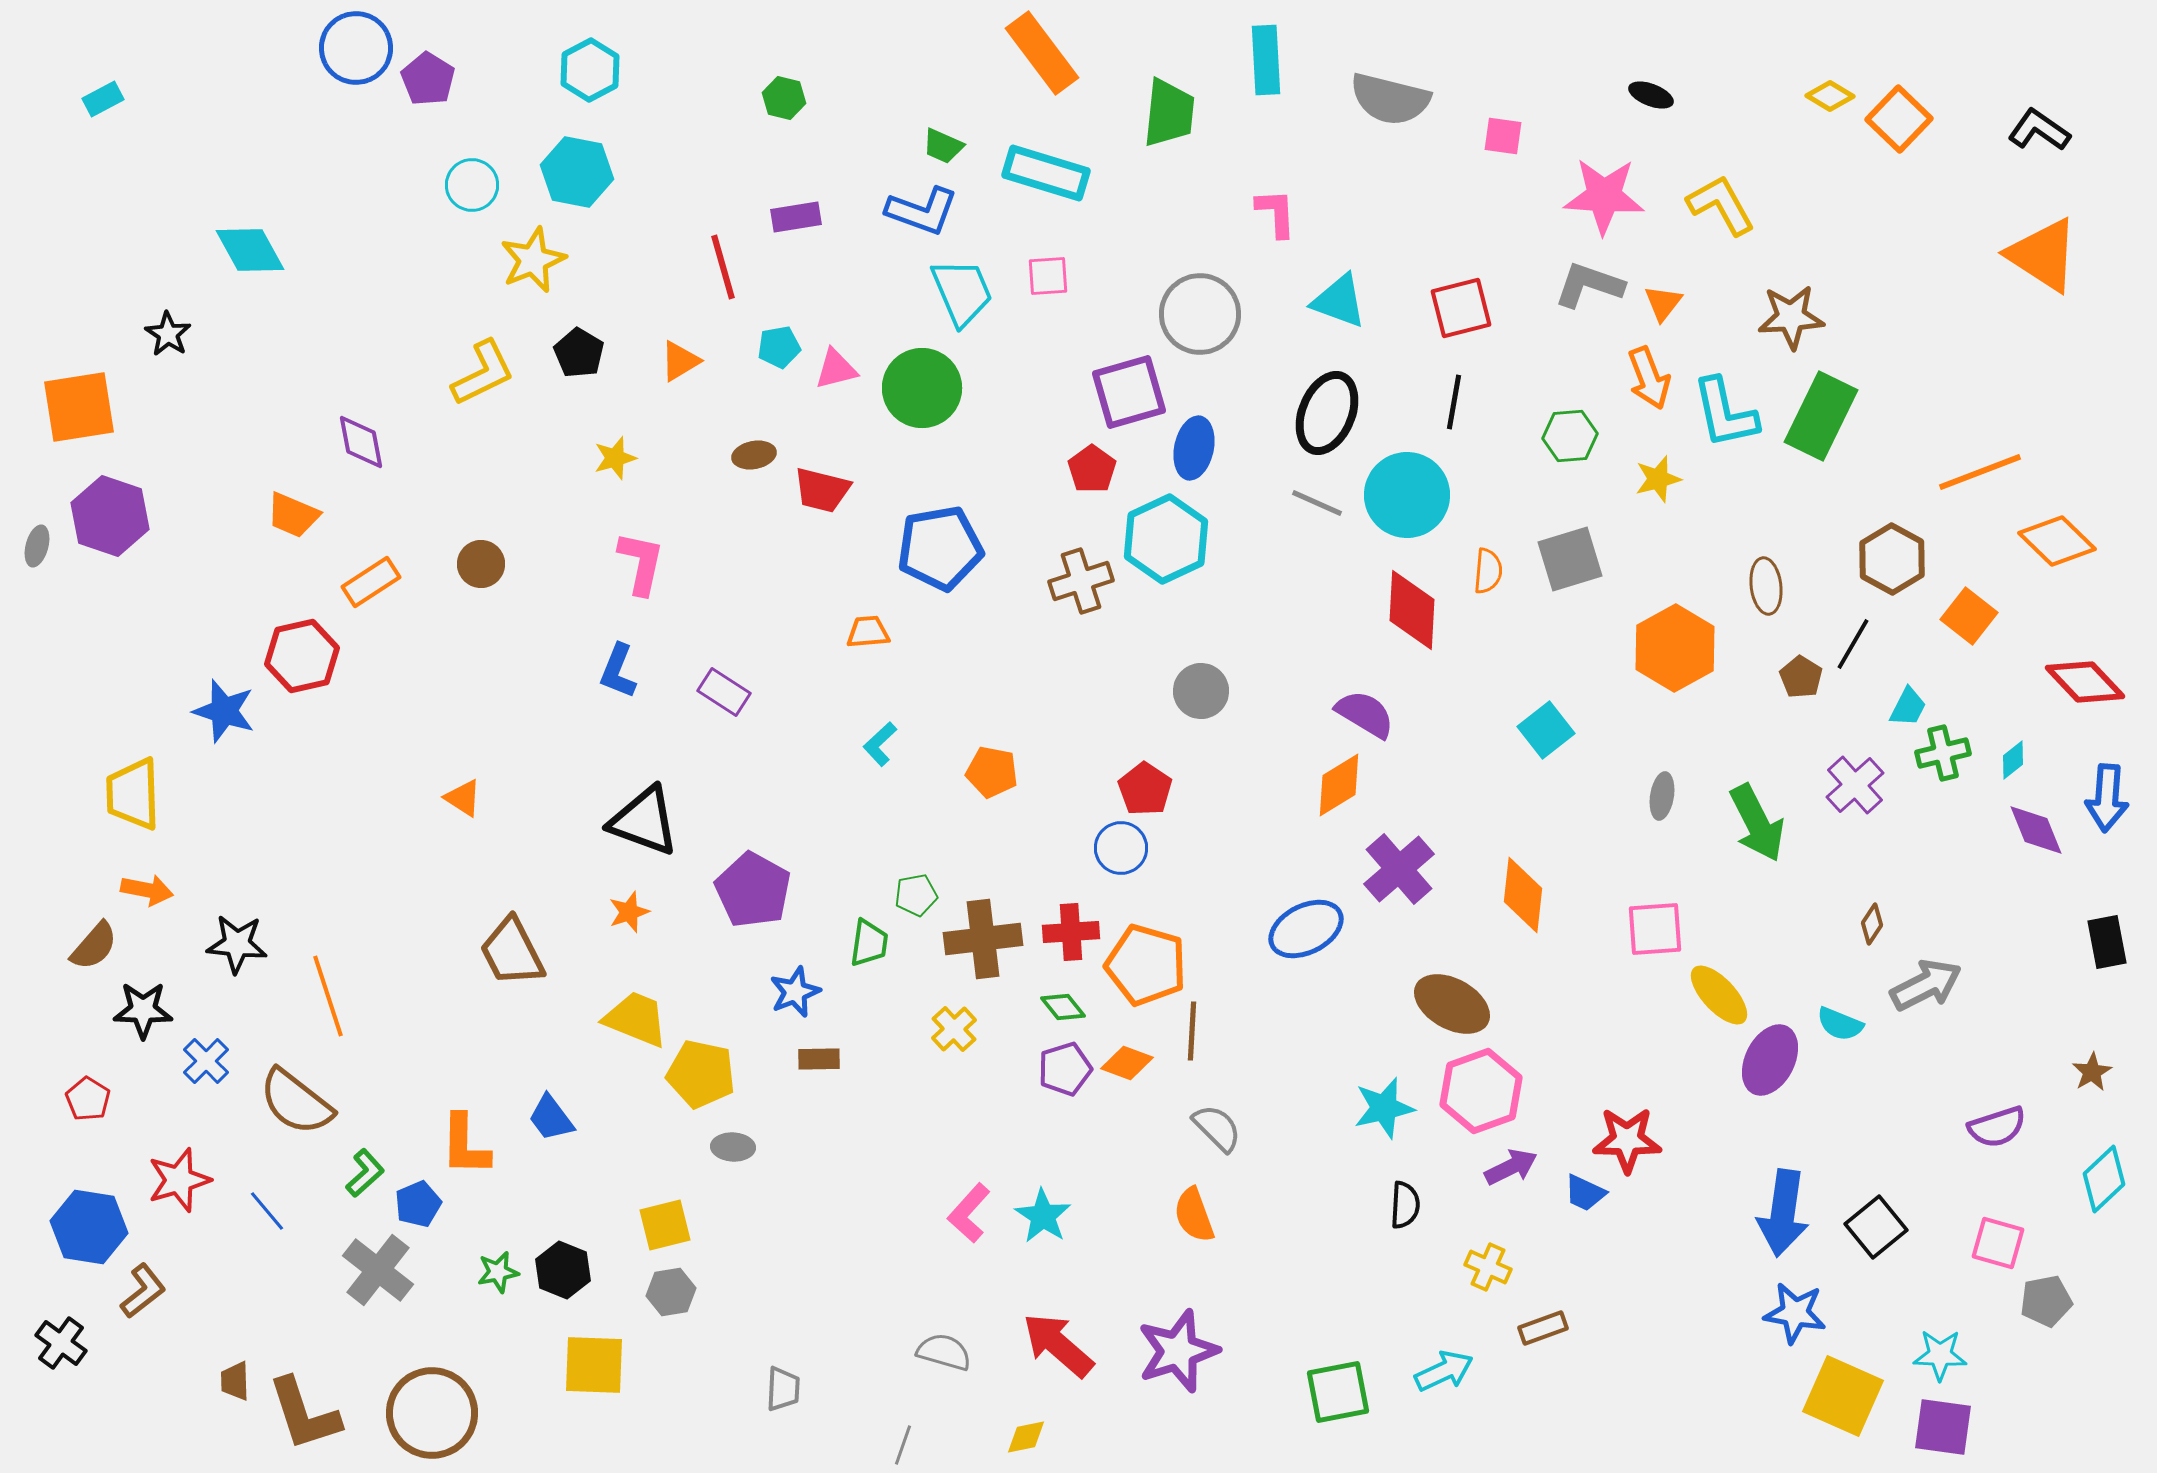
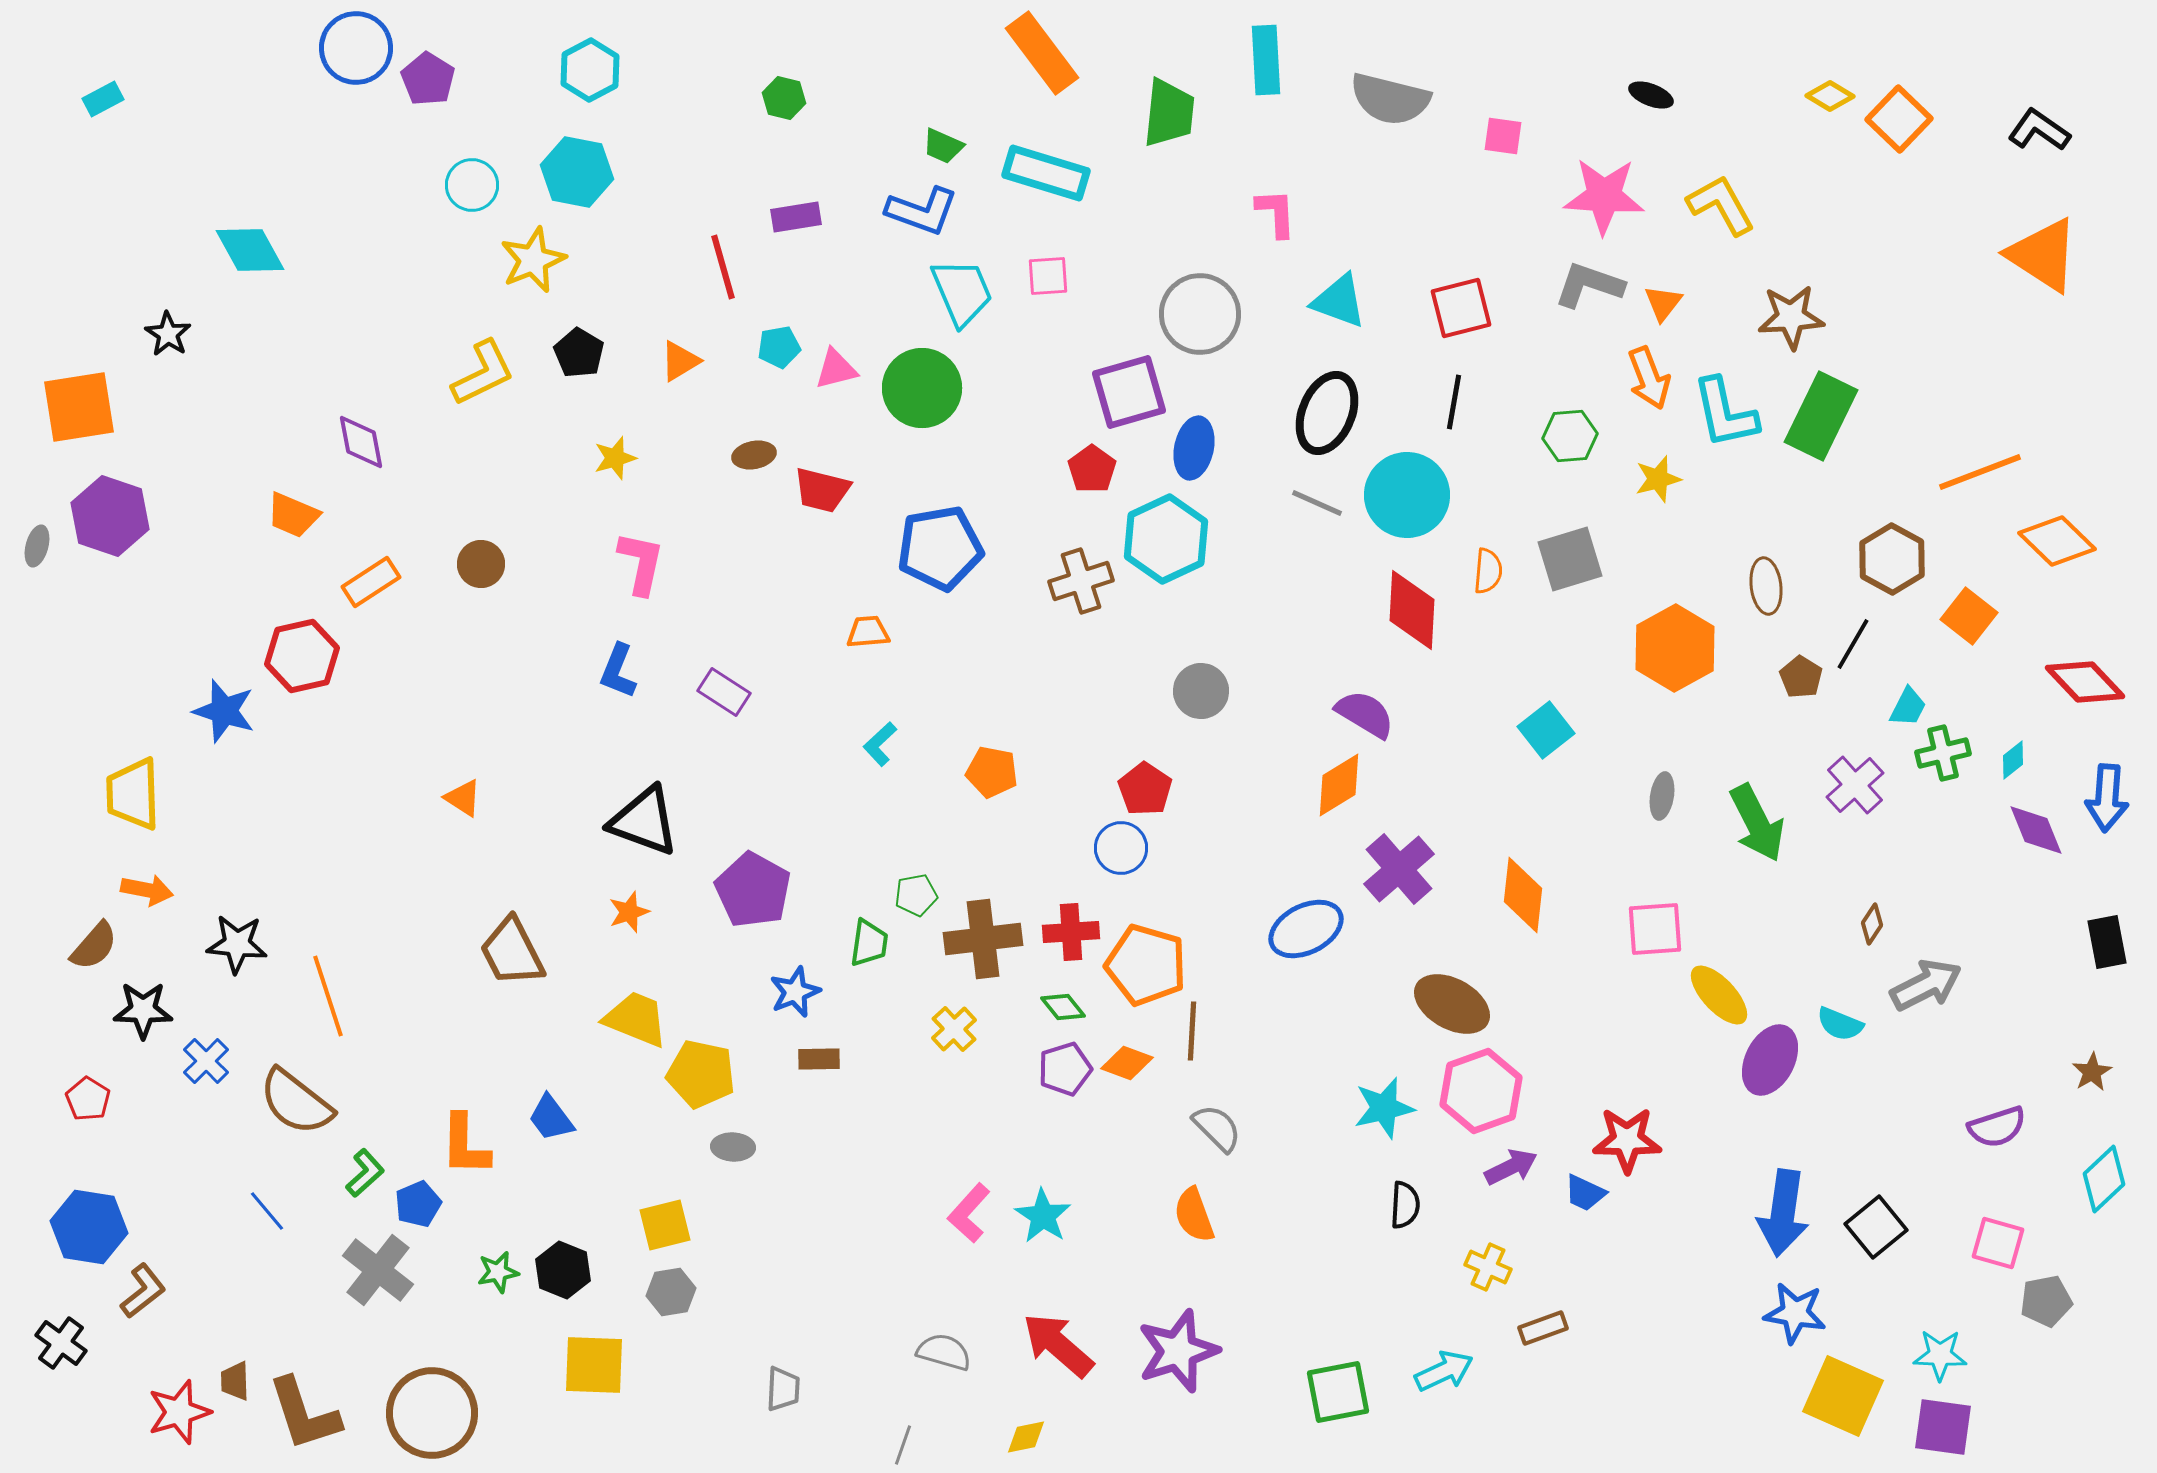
red star at (179, 1180): moved 232 px down
